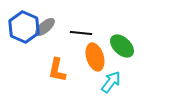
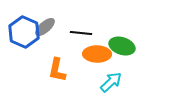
blue hexagon: moved 5 px down
green ellipse: rotated 25 degrees counterclockwise
orange ellipse: moved 2 px right, 3 px up; rotated 72 degrees counterclockwise
cyan arrow: rotated 10 degrees clockwise
